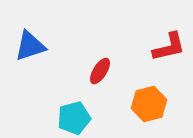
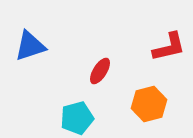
cyan pentagon: moved 3 px right
